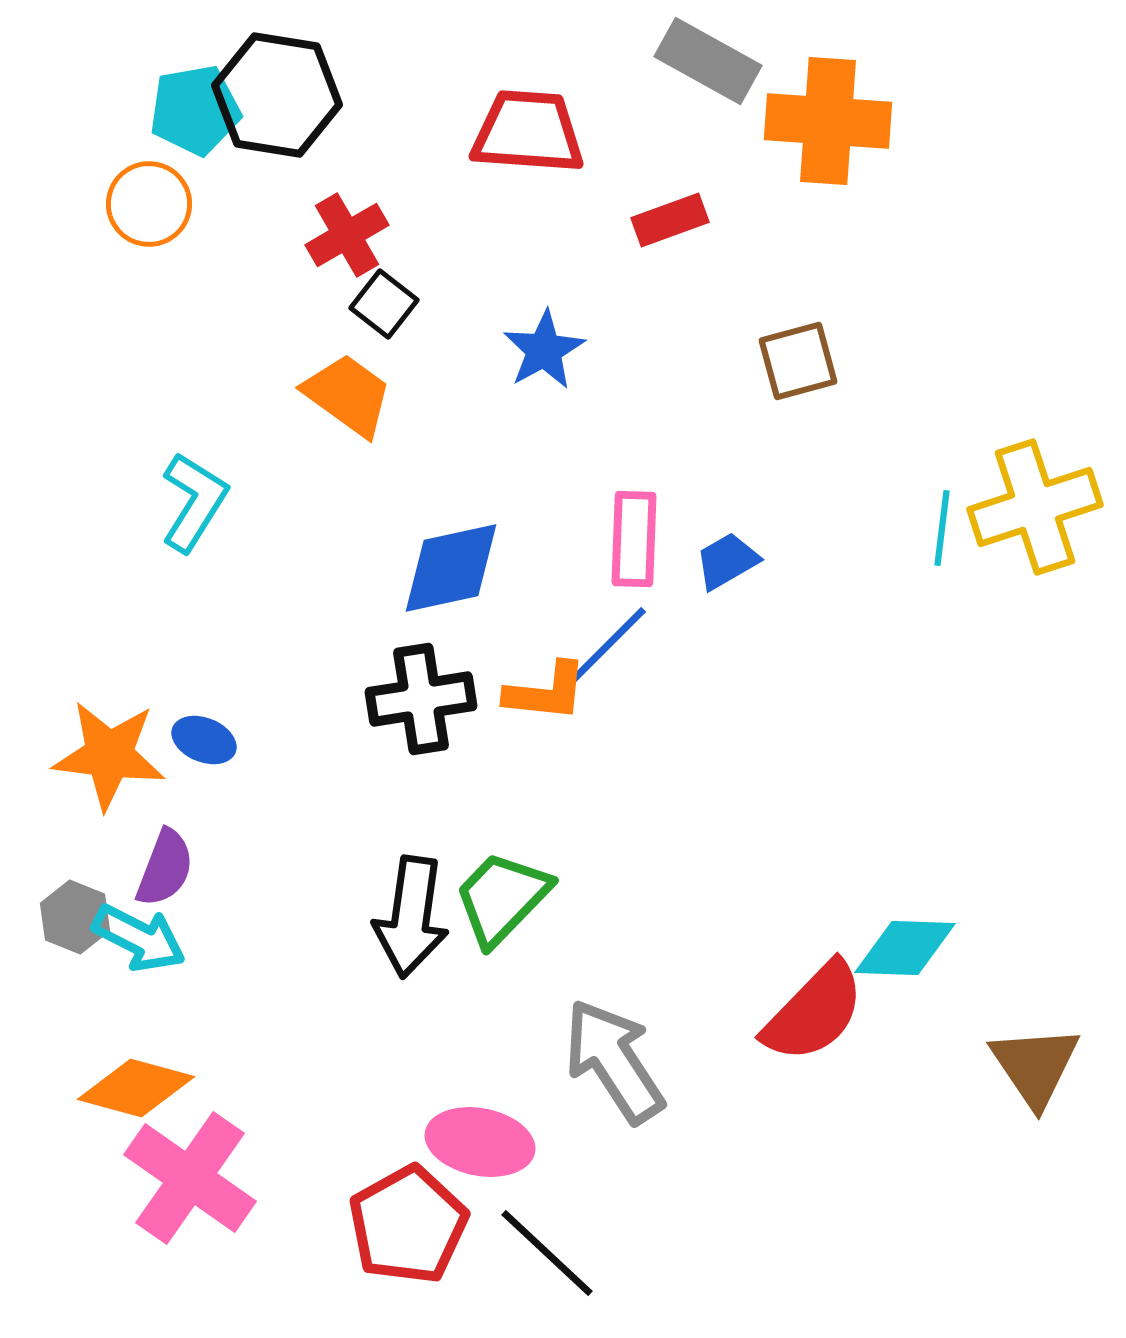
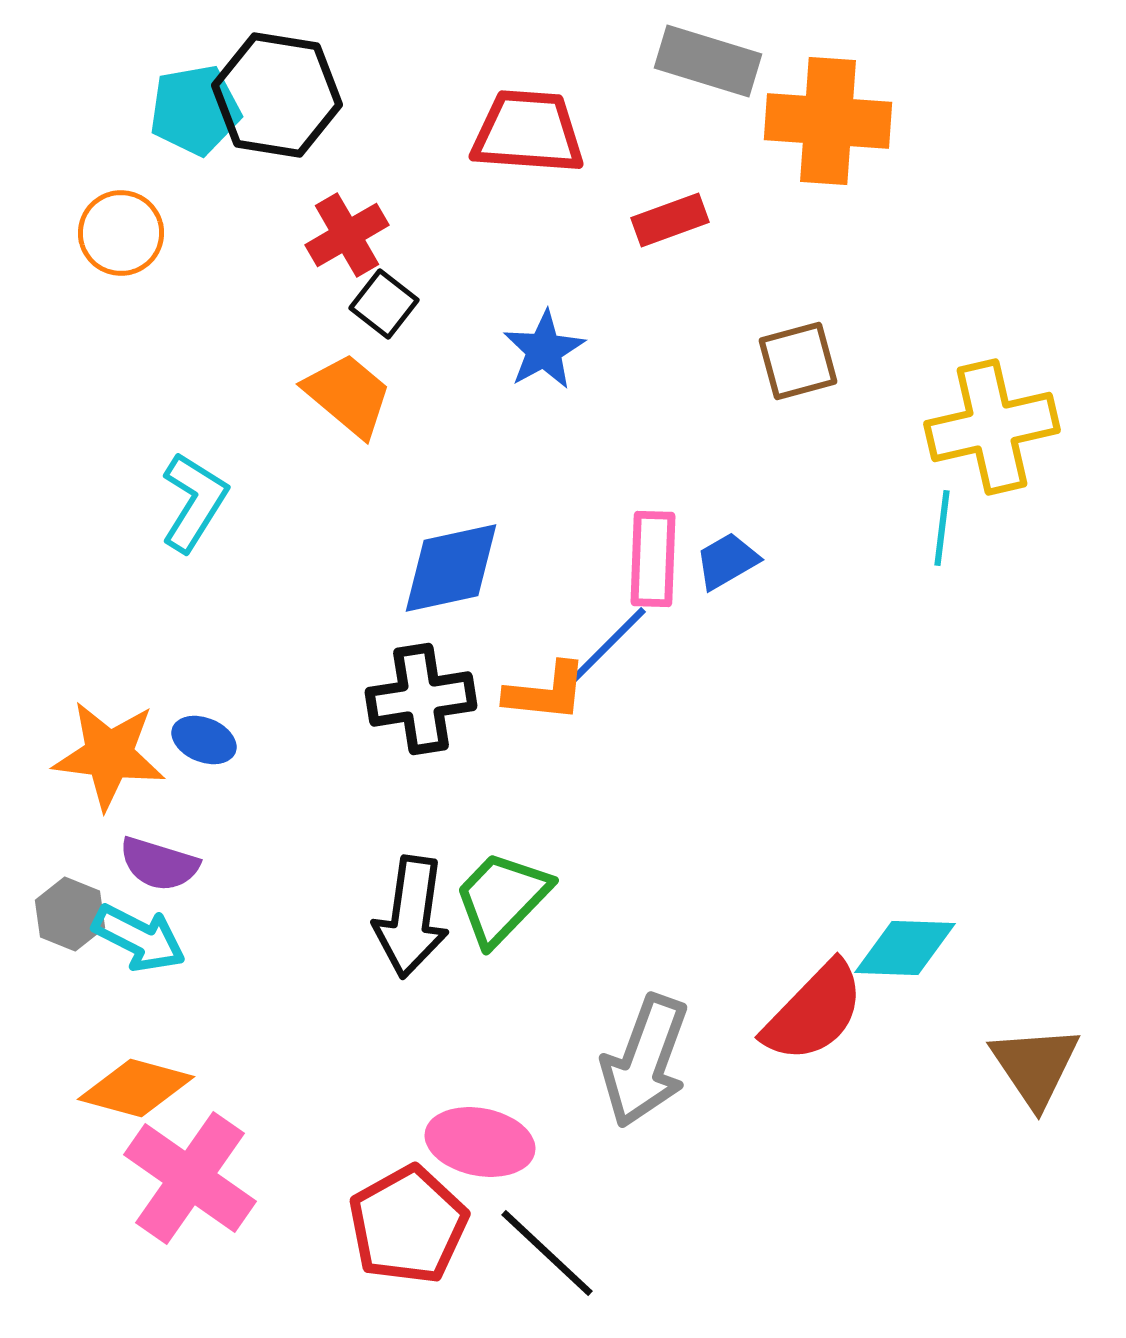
gray rectangle: rotated 12 degrees counterclockwise
orange circle: moved 28 px left, 29 px down
orange trapezoid: rotated 4 degrees clockwise
yellow cross: moved 43 px left, 80 px up; rotated 5 degrees clockwise
pink rectangle: moved 19 px right, 20 px down
purple semicircle: moved 6 px left, 4 px up; rotated 86 degrees clockwise
gray hexagon: moved 5 px left, 3 px up
gray arrow: moved 31 px right; rotated 127 degrees counterclockwise
